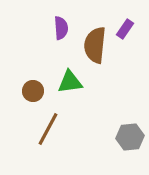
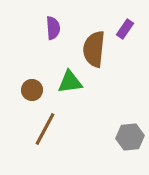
purple semicircle: moved 8 px left
brown semicircle: moved 1 px left, 4 px down
brown circle: moved 1 px left, 1 px up
brown line: moved 3 px left
